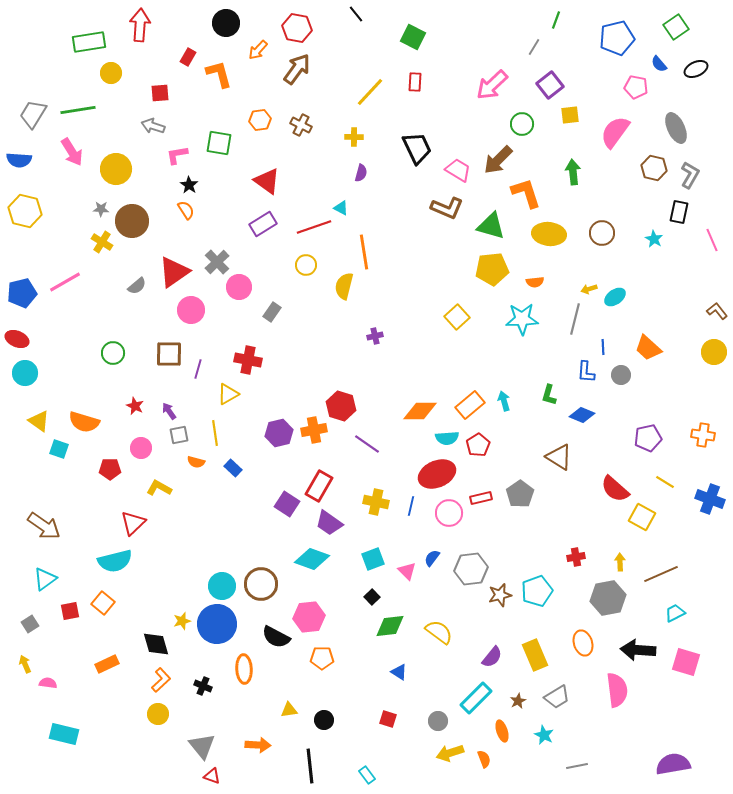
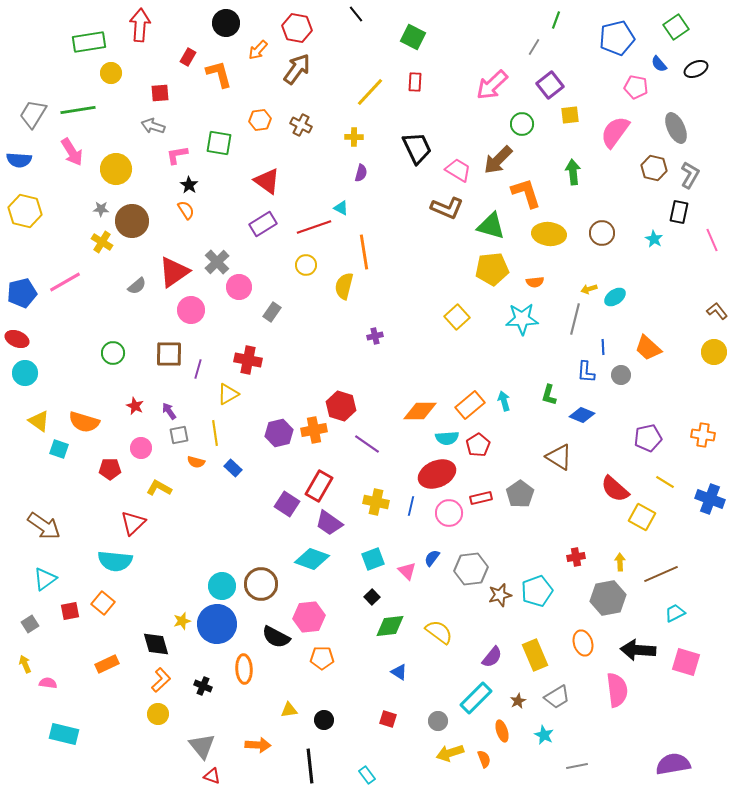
cyan semicircle at (115, 561): rotated 20 degrees clockwise
